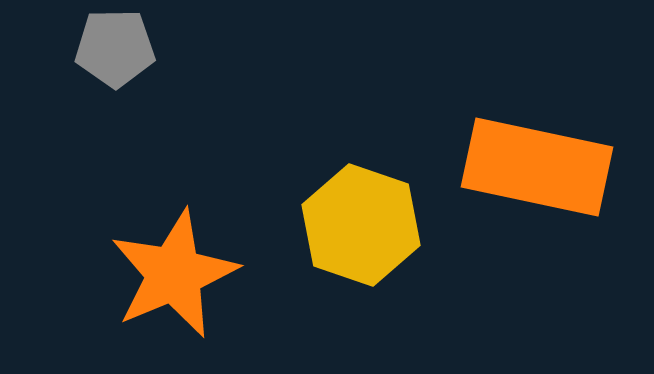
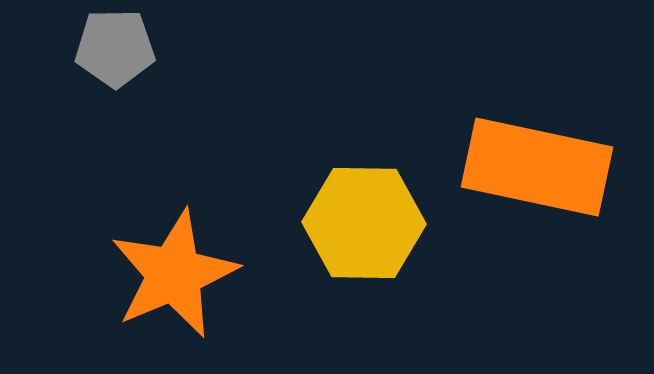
yellow hexagon: moved 3 px right, 2 px up; rotated 18 degrees counterclockwise
